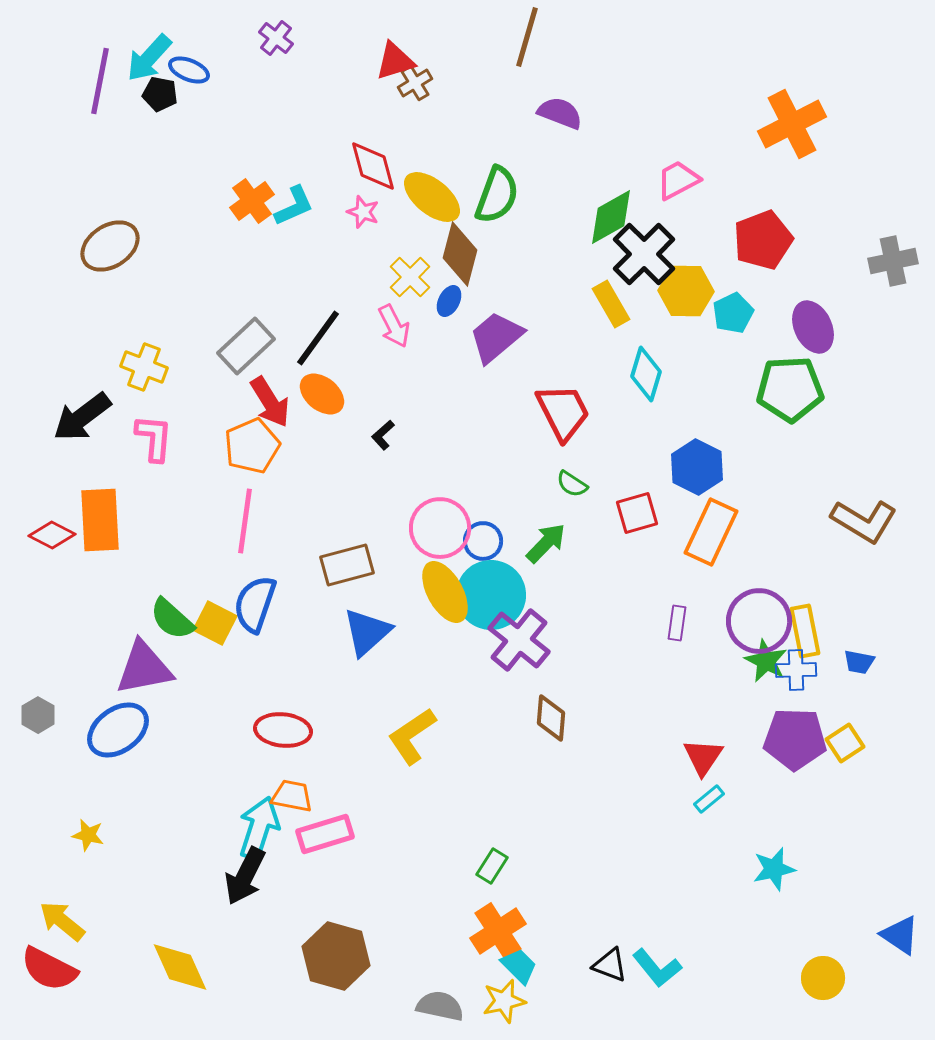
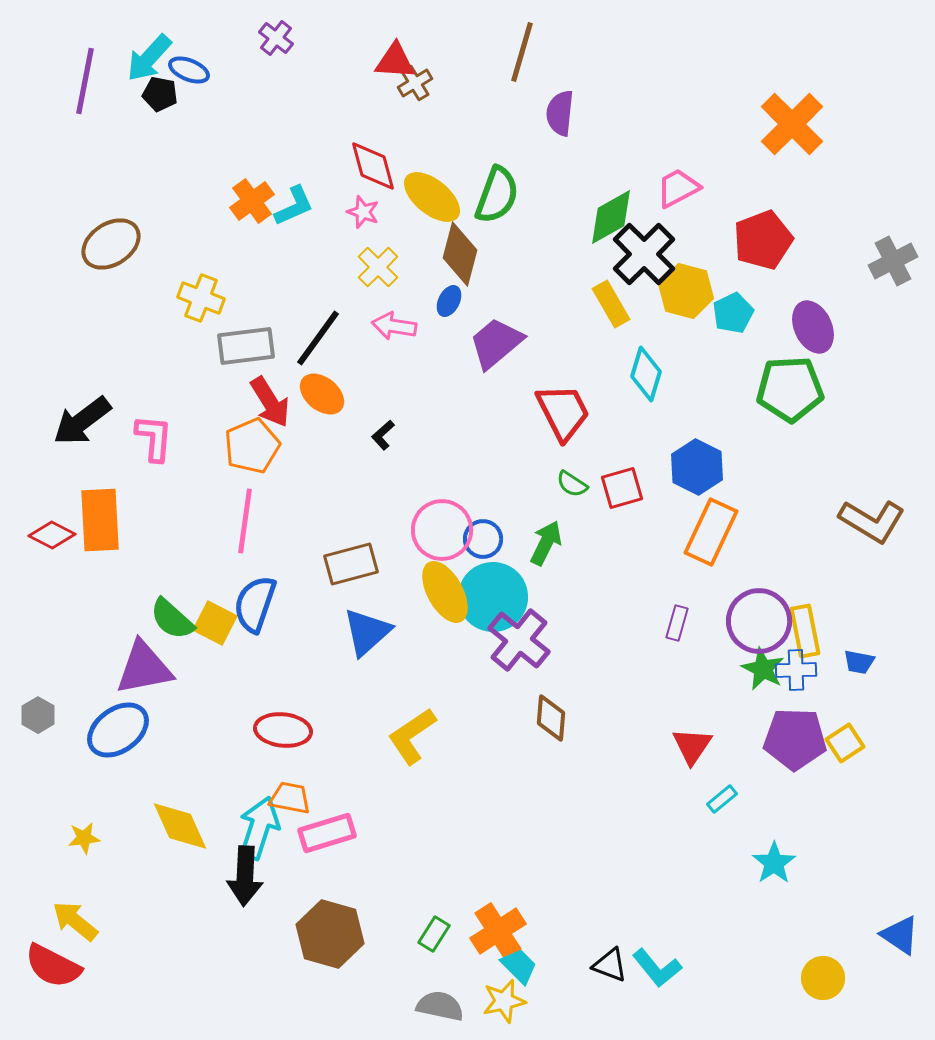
brown line at (527, 37): moved 5 px left, 15 px down
red triangle at (395, 61): rotated 21 degrees clockwise
purple line at (100, 81): moved 15 px left
purple semicircle at (560, 113): rotated 105 degrees counterclockwise
orange cross at (792, 124): rotated 18 degrees counterclockwise
pink trapezoid at (678, 180): moved 8 px down
brown ellipse at (110, 246): moved 1 px right, 2 px up
gray cross at (893, 261): rotated 15 degrees counterclockwise
yellow cross at (410, 277): moved 32 px left, 10 px up
yellow hexagon at (686, 291): rotated 14 degrees clockwise
pink arrow at (394, 326): rotated 126 degrees clockwise
purple trapezoid at (496, 337): moved 6 px down
gray rectangle at (246, 346): rotated 36 degrees clockwise
yellow cross at (144, 367): moved 57 px right, 69 px up
black arrow at (82, 417): moved 4 px down
red square at (637, 513): moved 15 px left, 25 px up
brown L-shape at (864, 521): moved 8 px right
pink circle at (440, 528): moved 2 px right, 2 px down
blue circle at (483, 541): moved 2 px up
green arrow at (546, 543): rotated 18 degrees counterclockwise
brown rectangle at (347, 565): moved 4 px right, 1 px up
cyan circle at (491, 595): moved 2 px right, 2 px down
purple rectangle at (677, 623): rotated 8 degrees clockwise
green star at (766, 661): moved 3 px left, 8 px down
red triangle at (703, 757): moved 11 px left, 11 px up
orange trapezoid at (292, 796): moved 2 px left, 2 px down
cyan rectangle at (709, 799): moved 13 px right
pink rectangle at (325, 834): moved 2 px right, 1 px up
yellow star at (88, 835): moved 4 px left, 3 px down; rotated 20 degrees counterclockwise
green rectangle at (492, 866): moved 58 px left, 68 px down
cyan star at (774, 869): moved 6 px up; rotated 21 degrees counterclockwise
black arrow at (245, 876): rotated 24 degrees counterclockwise
yellow arrow at (62, 921): moved 13 px right
brown hexagon at (336, 956): moved 6 px left, 22 px up
yellow diamond at (180, 967): moved 141 px up
red semicircle at (49, 969): moved 4 px right, 3 px up
